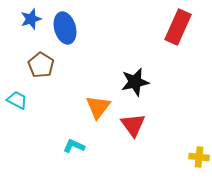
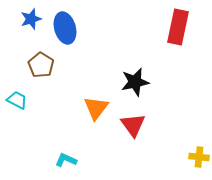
red rectangle: rotated 12 degrees counterclockwise
orange triangle: moved 2 px left, 1 px down
cyan L-shape: moved 8 px left, 14 px down
